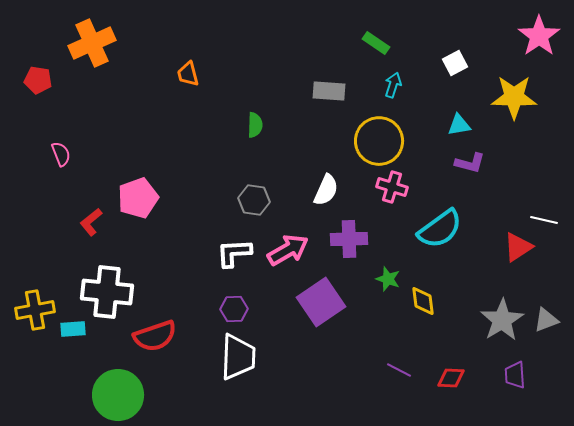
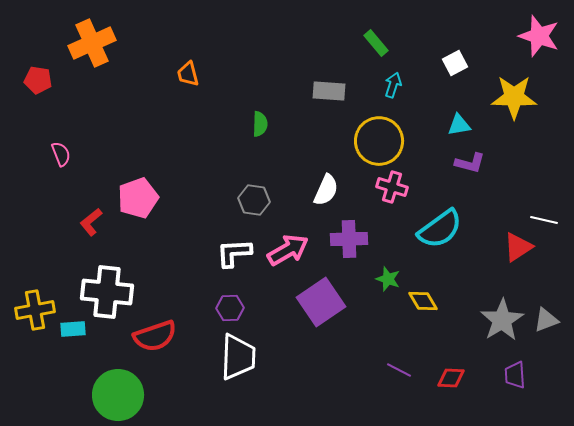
pink star: rotated 18 degrees counterclockwise
green rectangle: rotated 16 degrees clockwise
green semicircle: moved 5 px right, 1 px up
yellow diamond: rotated 24 degrees counterclockwise
purple hexagon: moved 4 px left, 1 px up
